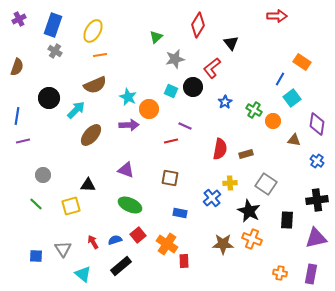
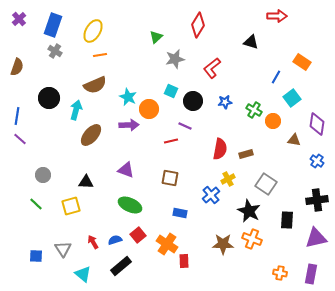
purple cross at (19, 19): rotated 16 degrees counterclockwise
black triangle at (231, 43): moved 20 px right, 1 px up; rotated 35 degrees counterclockwise
blue line at (280, 79): moved 4 px left, 2 px up
black circle at (193, 87): moved 14 px down
blue star at (225, 102): rotated 24 degrees clockwise
cyan arrow at (76, 110): rotated 30 degrees counterclockwise
purple line at (23, 141): moved 3 px left, 2 px up; rotated 56 degrees clockwise
yellow cross at (230, 183): moved 2 px left, 4 px up; rotated 24 degrees counterclockwise
black triangle at (88, 185): moved 2 px left, 3 px up
blue cross at (212, 198): moved 1 px left, 3 px up
